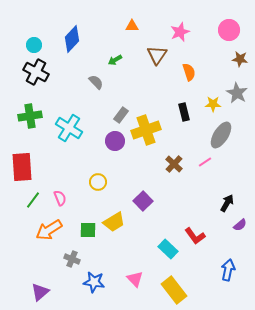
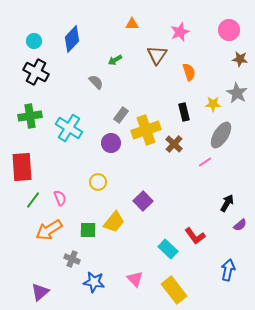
orange triangle: moved 2 px up
cyan circle: moved 4 px up
purple circle: moved 4 px left, 2 px down
brown cross: moved 20 px up
yellow trapezoid: rotated 20 degrees counterclockwise
